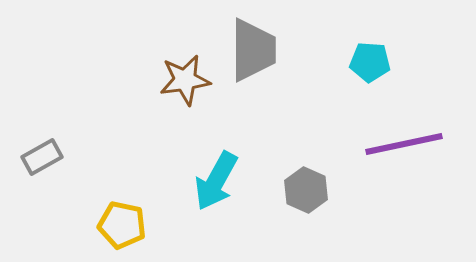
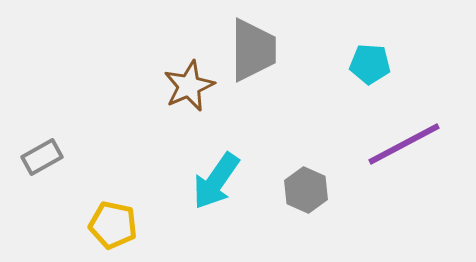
cyan pentagon: moved 2 px down
brown star: moved 4 px right, 6 px down; rotated 15 degrees counterclockwise
purple line: rotated 16 degrees counterclockwise
cyan arrow: rotated 6 degrees clockwise
yellow pentagon: moved 9 px left
